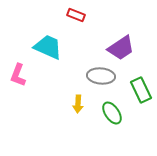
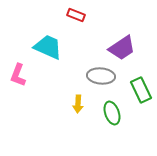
purple trapezoid: moved 1 px right
green ellipse: rotated 15 degrees clockwise
